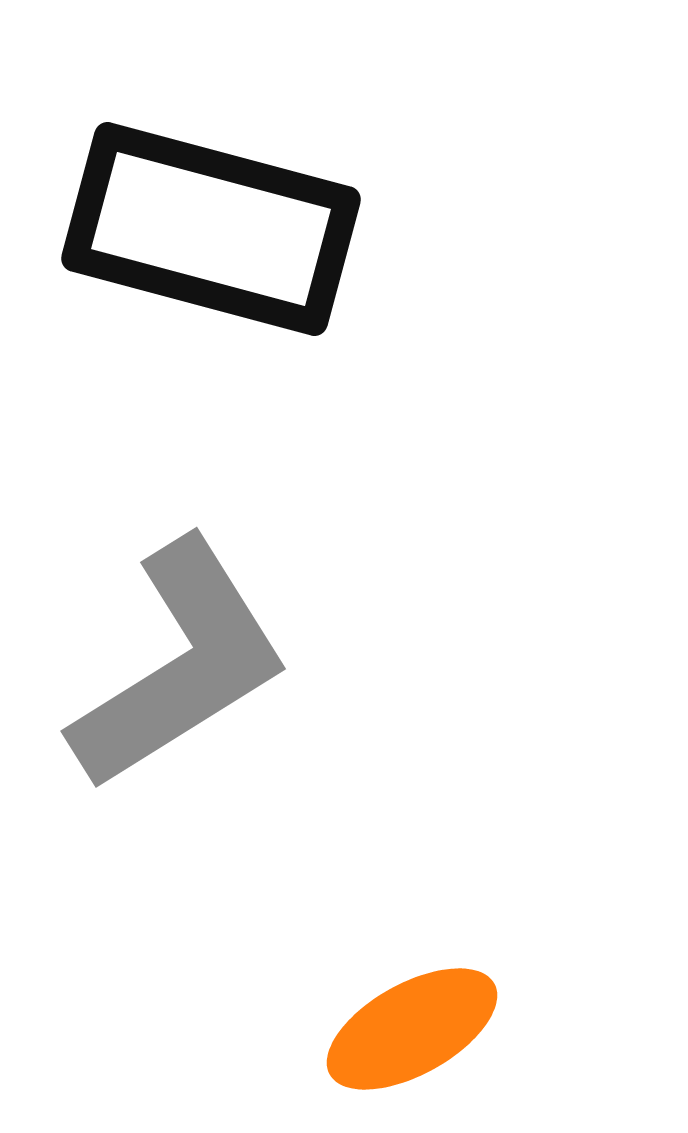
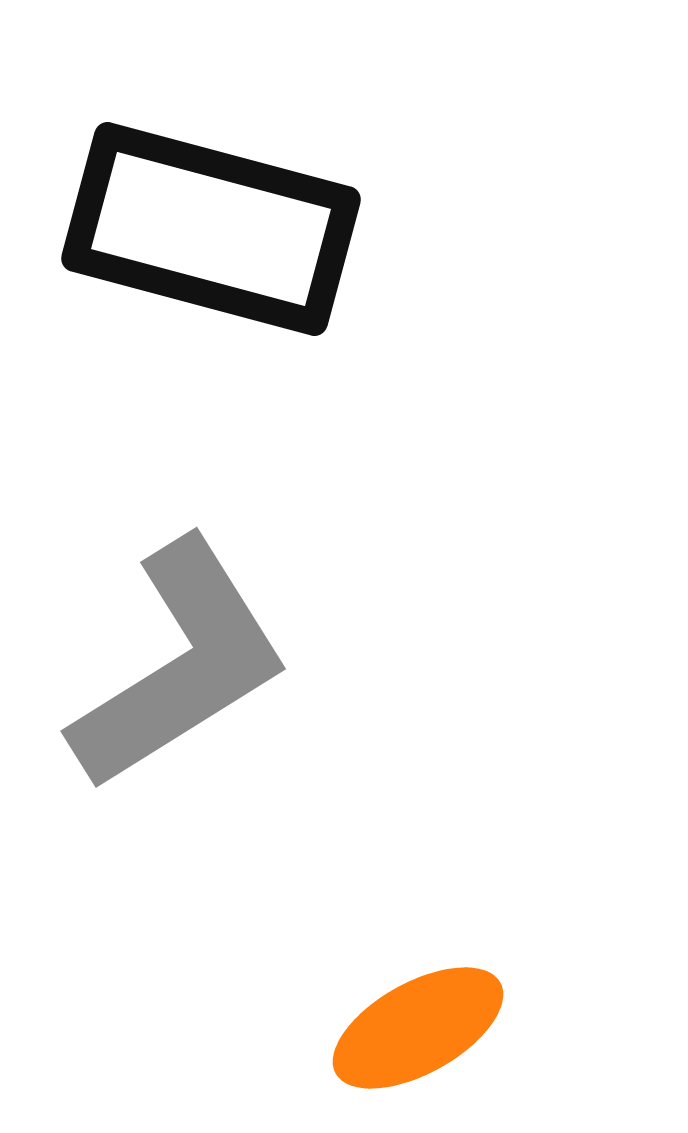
orange ellipse: moved 6 px right, 1 px up
